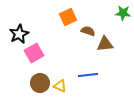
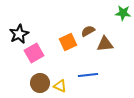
orange square: moved 25 px down
brown semicircle: rotated 48 degrees counterclockwise
